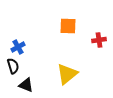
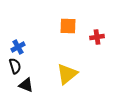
red cross: moved 2 px left, 3 px up
black semicircle: moved 2 px right
